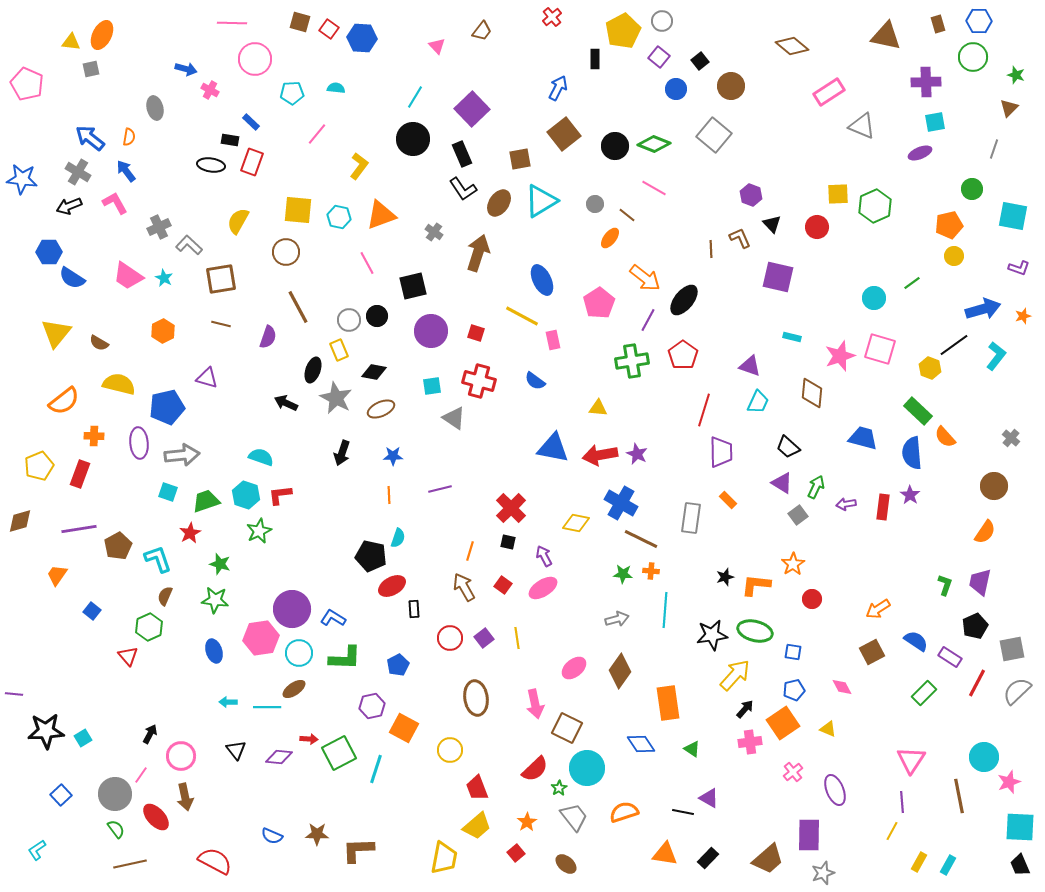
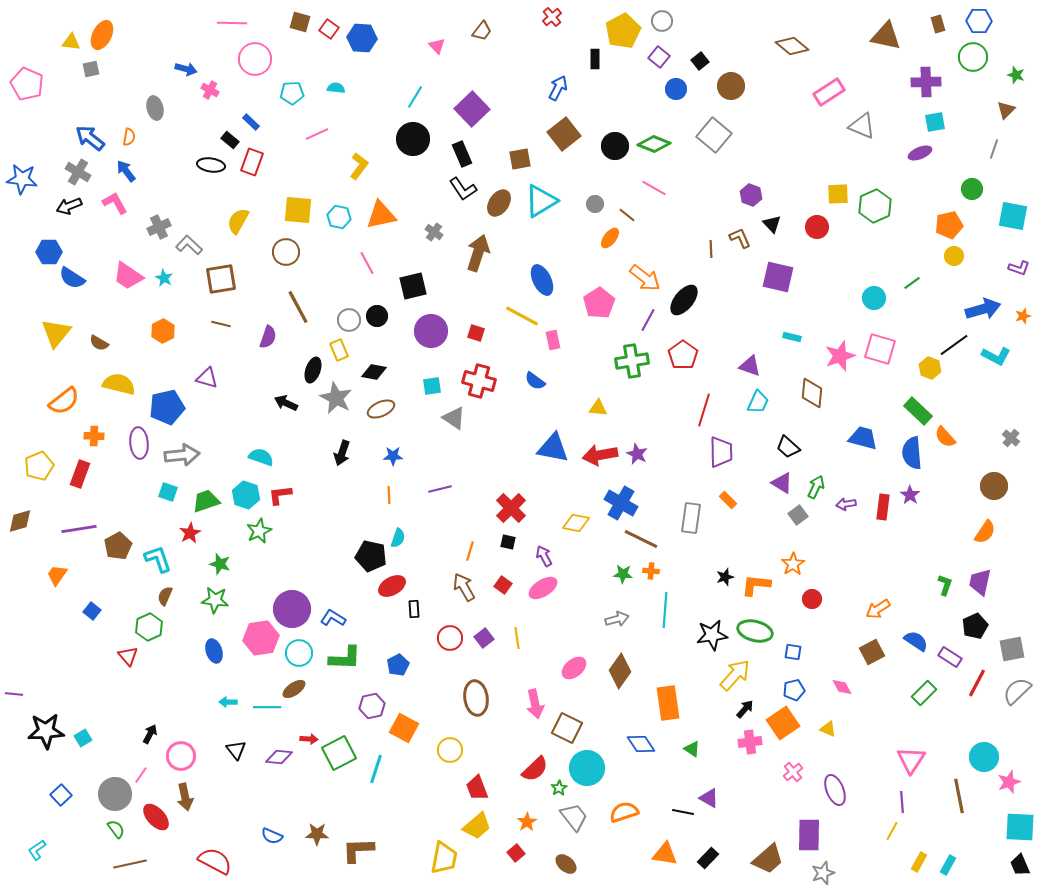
brown triangle at (1009, 108): moved 3 px left, 2 px down
pink line at (317, 134): rotated 25 degrees clockwise
black rectangle at (230, 140): rotated 30 degrees clockwise
orange triangle at (381, 215): rotated 8 degrees clockwise
cyan L-shape at (996, 356): rotated 80 degrees clockwise
